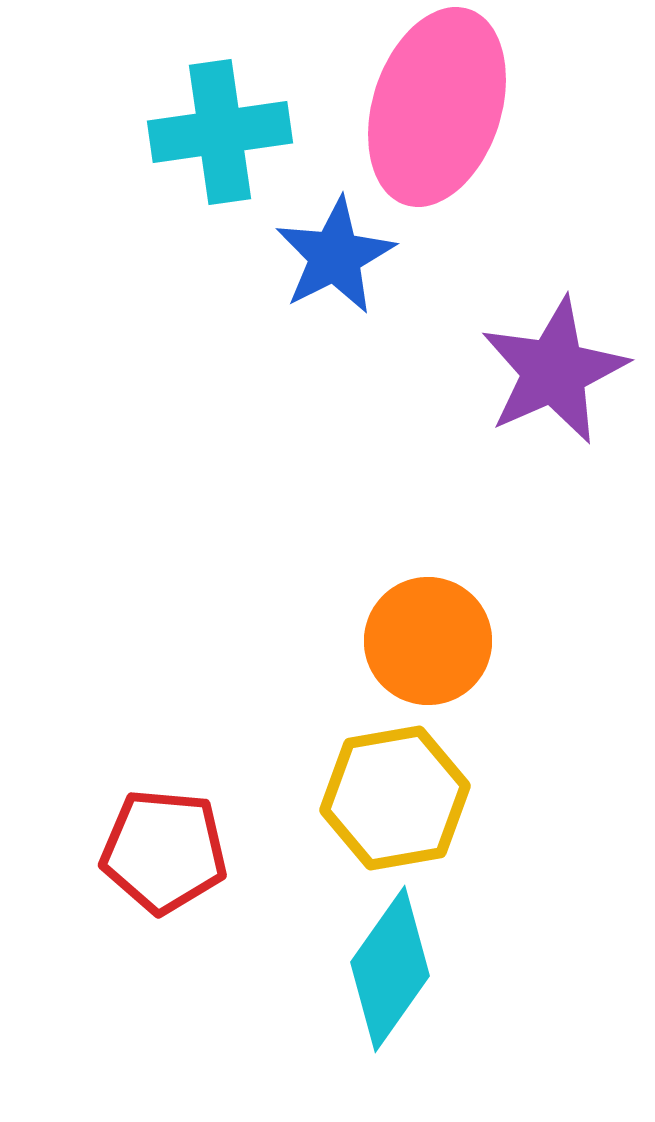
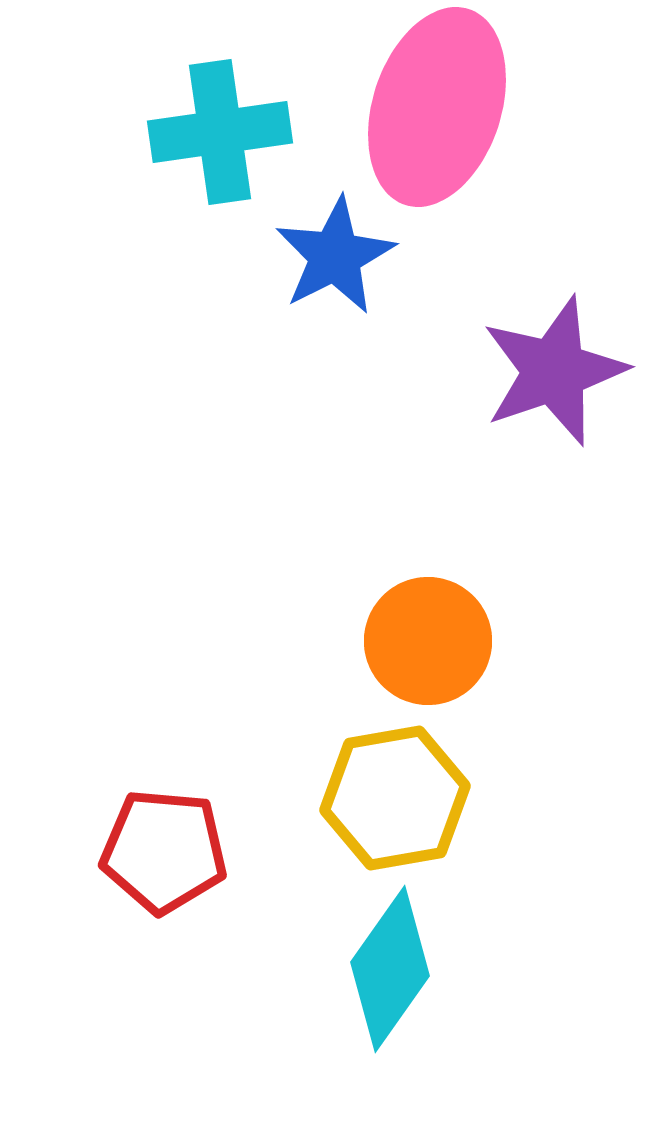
purple star: rotated 5 degrees clockwise
